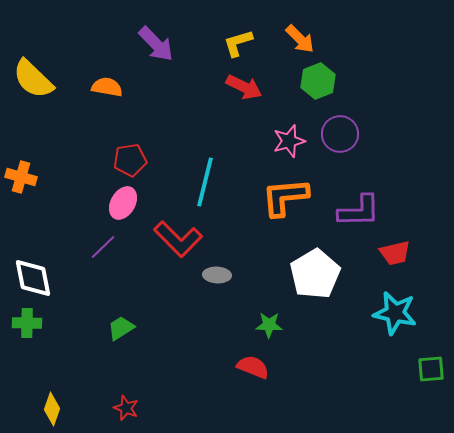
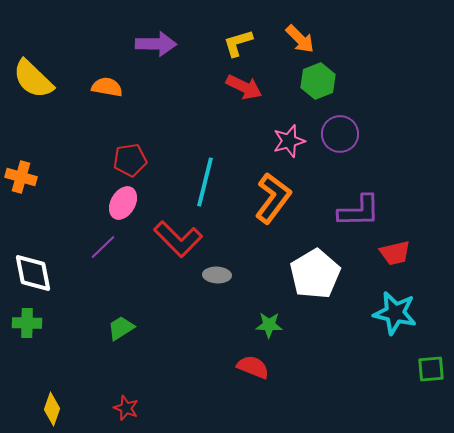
purple arrow: rotated 45 degrees counterclockwise
orange L-shape: moved 12 px left, 1 px down; rotated 132 degrees clockwise
white diamond: moved 5 px up
